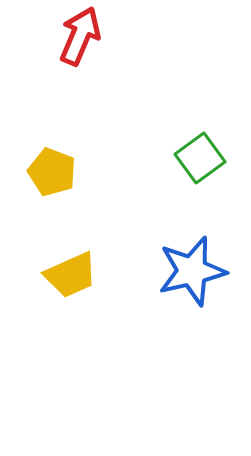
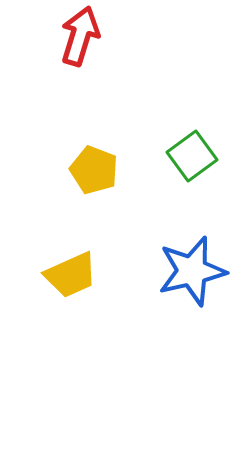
red arrow: rotated 6 degrees counterclockwise
green square: moved 8 px left, 2 px up
yellow pentagon: moved 42 px right, 2 px up
